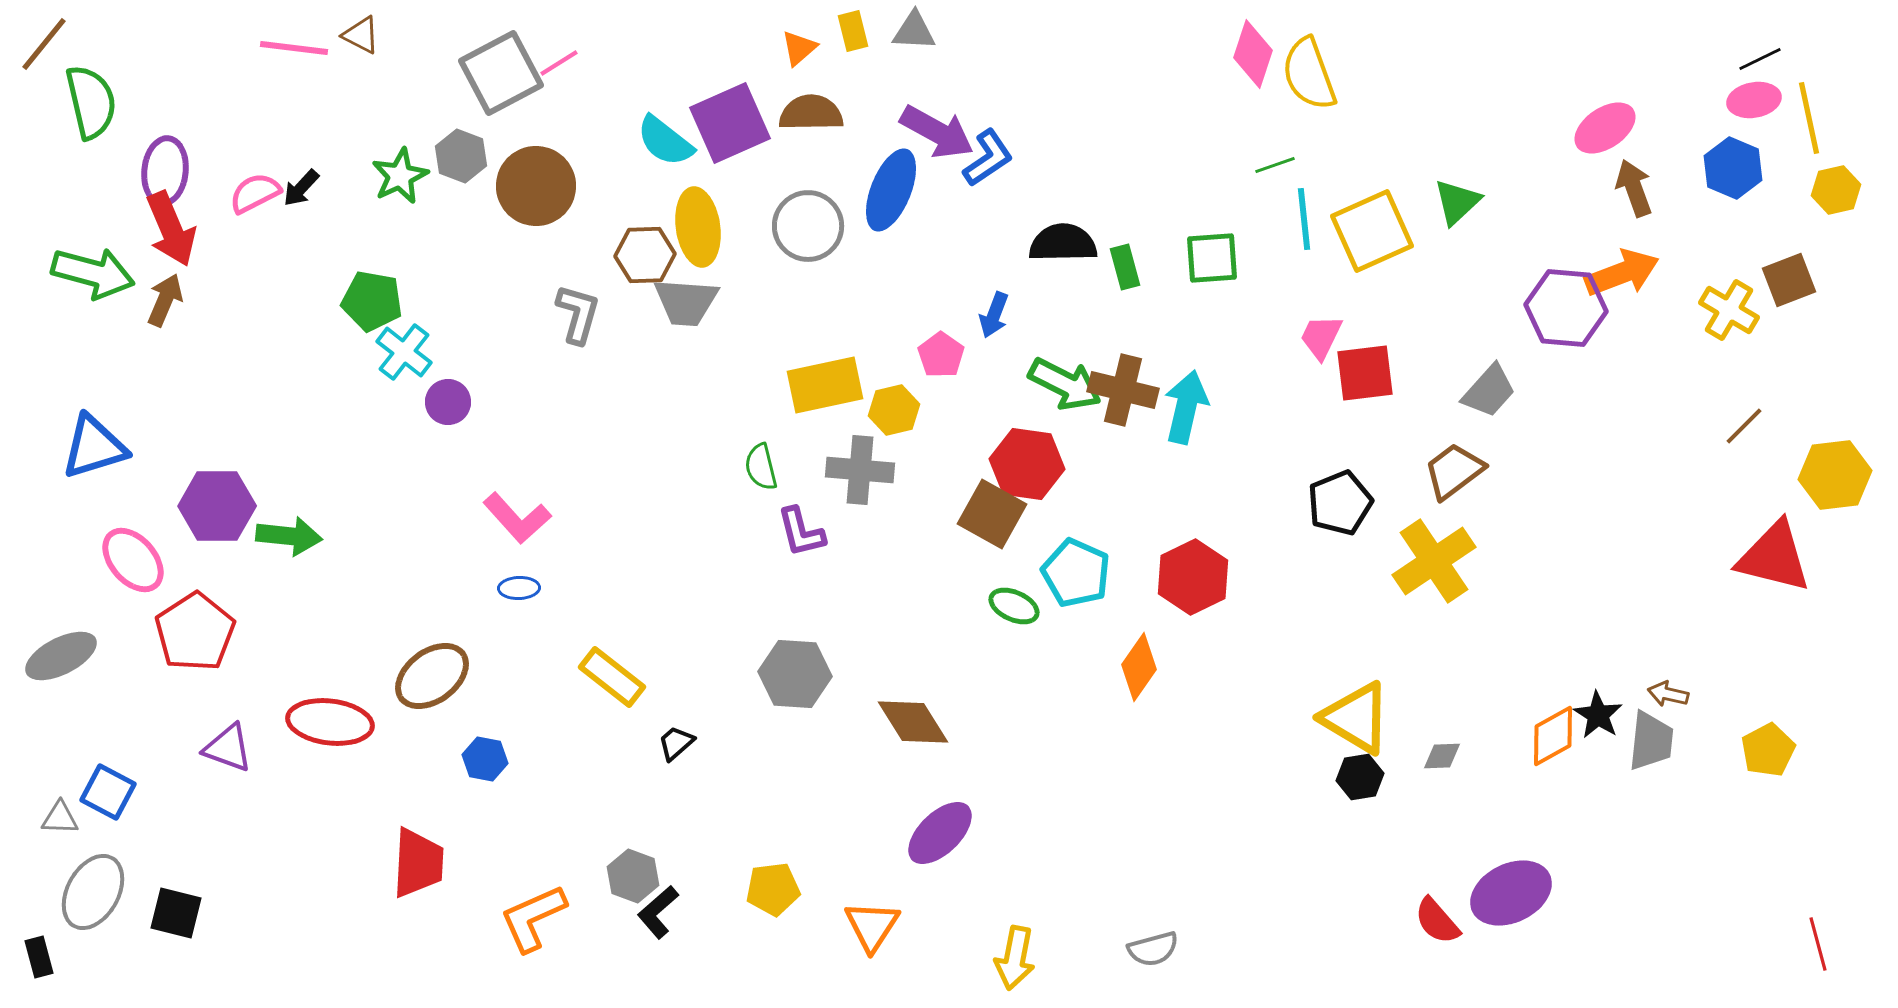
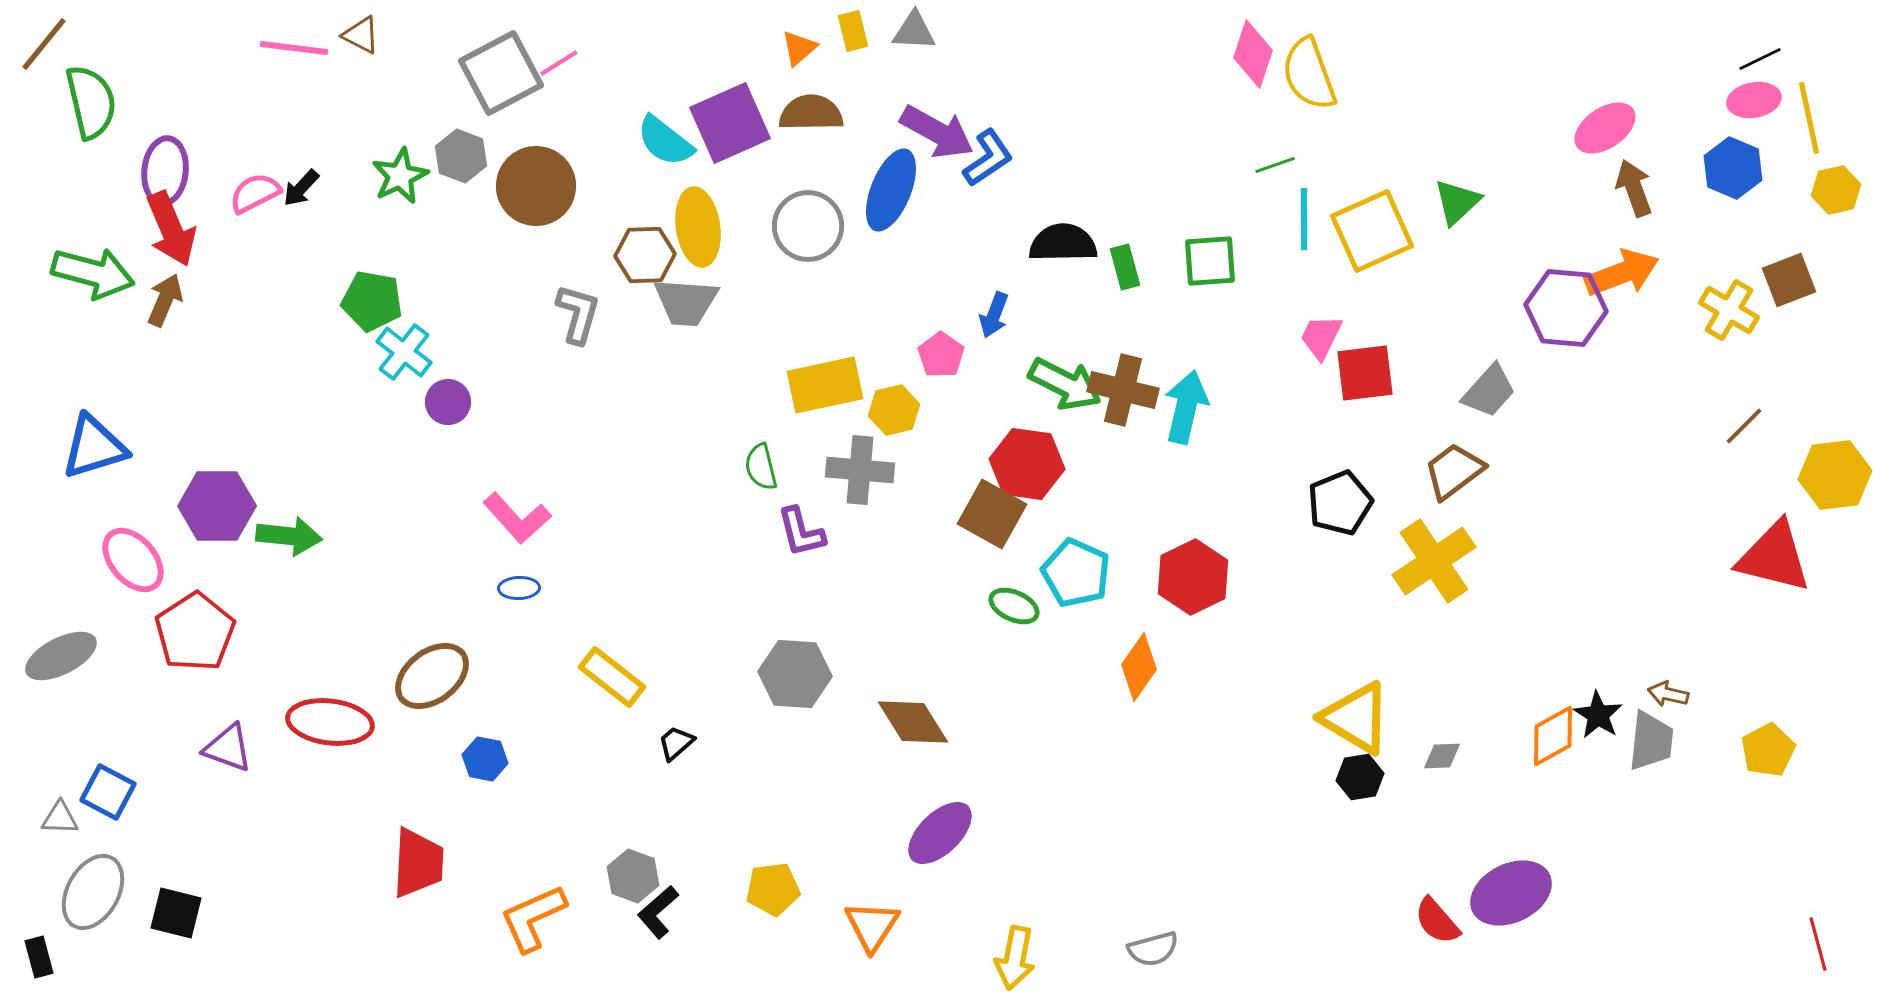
cyan line at (1304, 219): rotated 6 degrees clockwise
green square at (1212, 258): moved 2 px left, 3 px down
